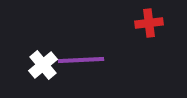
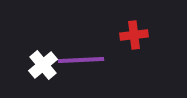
red cross: moved 15 px left, 12 px down
